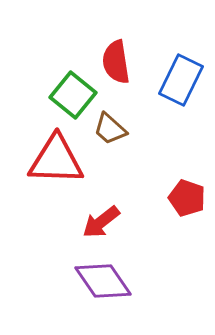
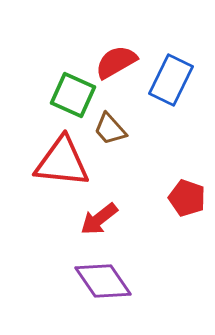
red semicircle: rotated 69 degrees clockwise
blue rectangle: moved 10 px left
green square: rotated 15 degrees counterclockwise
brown trapezoid: rotated 6 degrees clockwise
red triangle: moved 6 px right, 2 px down; rotated 4 degrees clockwise
red arrow: moved 2 px left, 3 px up
